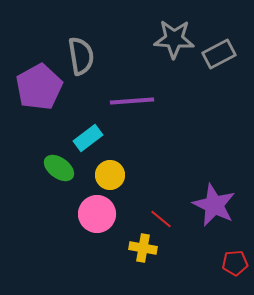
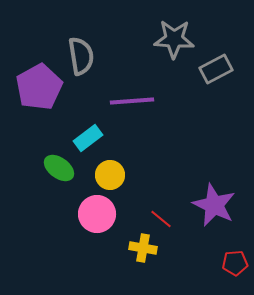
gray rectangle: moved 3 px left, 15 px down
